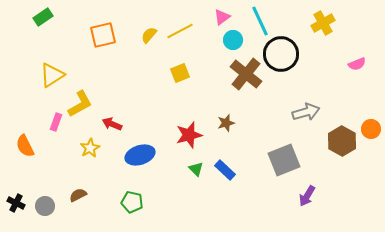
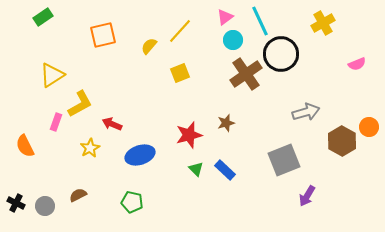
pink triangle: moved 3 px right
yellow line: rotated 20 degrees counterclockwise
yellow semicircle: moved 11 px down
brown cross: rotated 16 degrees clockwise
orange circle: moved 2 px left, 2 px up
